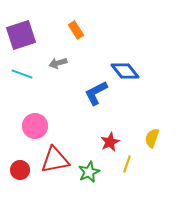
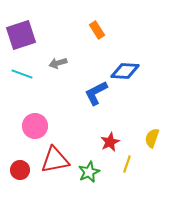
orange rectangle: moved 21 px right
blue diamond: rotated 48 degrees counterclockwise
